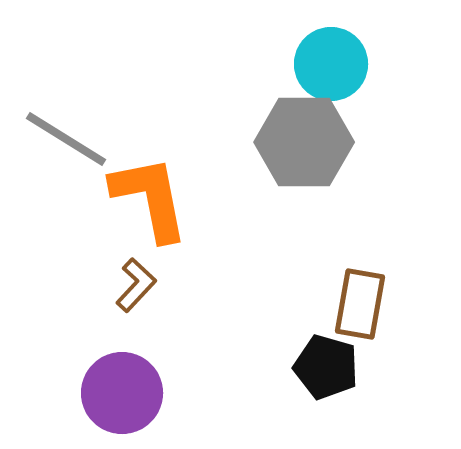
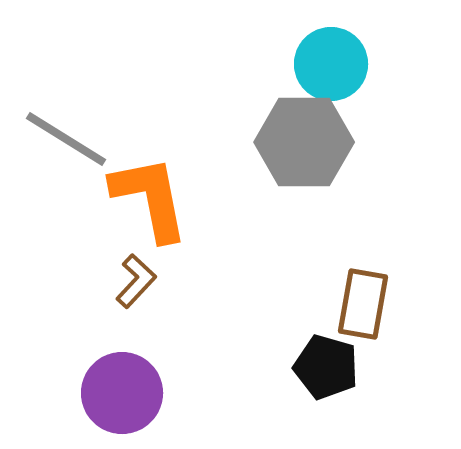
brown L-shape: moved 4 px up
brown rectangle: moved 3 px right
